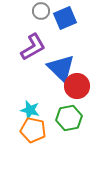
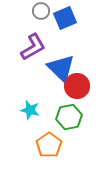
green hexagon: moved 1 px up
orange pentagon: moved 16 px right, 15 px down; rotated 25 degrees clockwise
